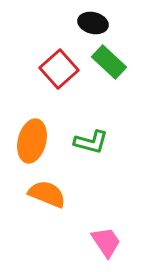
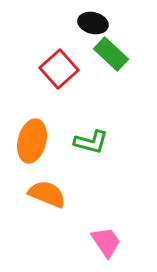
green rectangle: moved 2 px right, 8 px up
